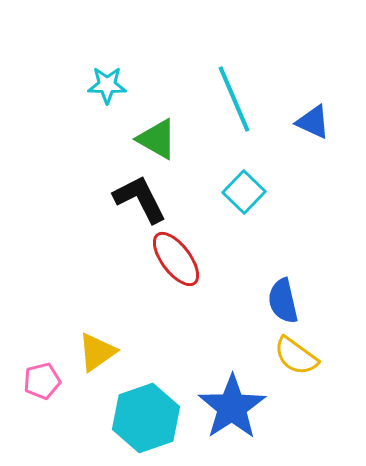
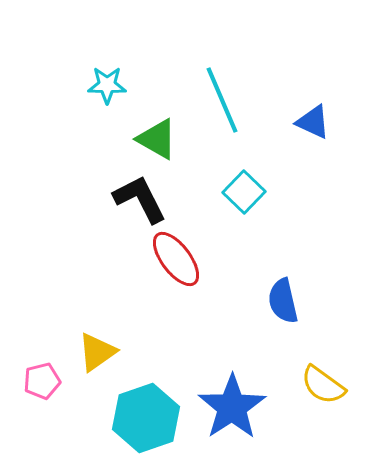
cyan line: moved 12 px left, 1 px down
yellow semicircle: moved 27 px right, 29 px down
